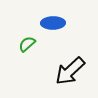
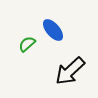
blue ellipse: moved 7 px down; rotated 50 degrees clockwise
